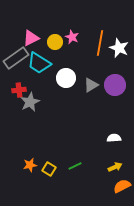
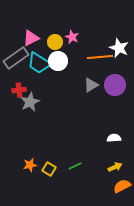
orange line: moved 14 px down; rotated 75 degrees clockwise
white circle: moved 8 px left, 17 px up
